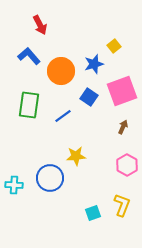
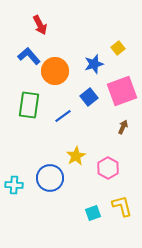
yellow square: moved 4 px right, 2 px down
orange circle: moved 6 px left
blue square: rotated 18 degrees clockwise
yellow star: rotated 24 degrees counterclockwise
pink hexagon: moved 19 px left, 3 px down
yellow L-shape: moved 1 px down; rotated 35 degrees counterclockwise
